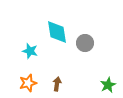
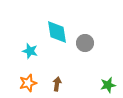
green star: rotated 14 degrees clockwise
